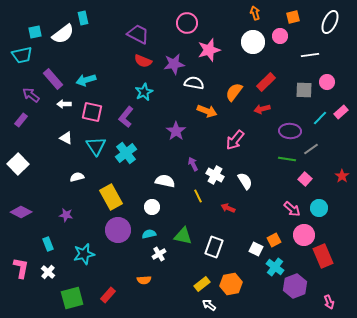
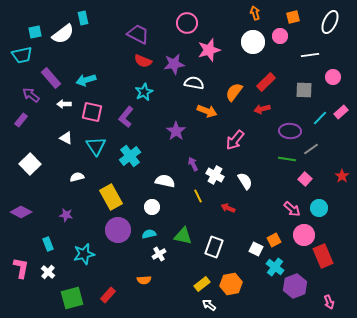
purple rectangle at (53, 79): moved 2 px left, 1 px up
pink circle at (327, 82): moved 6 px right, 5 px up
cyan cross at (126, 153): moved 4 px right, 3 px down
white square at (18, 164): moved 12 px right
